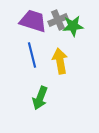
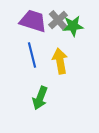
gray cross: rotated 18 degrees counterclockwise
